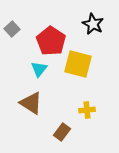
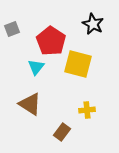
gray square: rotated 21 degrees clockwise
cyan triangle: moved 3 px left, 2 px up
brown triangle: moved 1 px left, 1 px down
